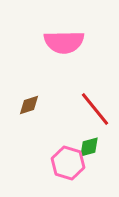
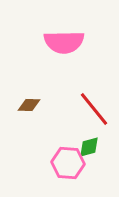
brown diamond: rotated 20 degrees clockwise
red line: moved 1 px left
pink hexagon: rotated 12 degrees counterclockwise
